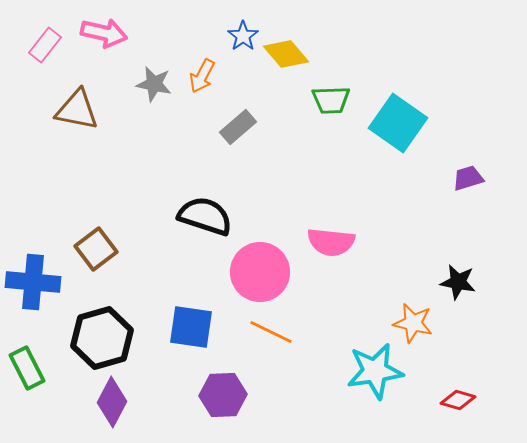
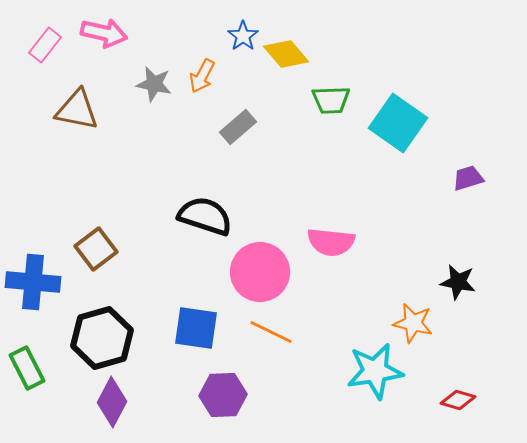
blue square: moved 5 px right, 1 px down
